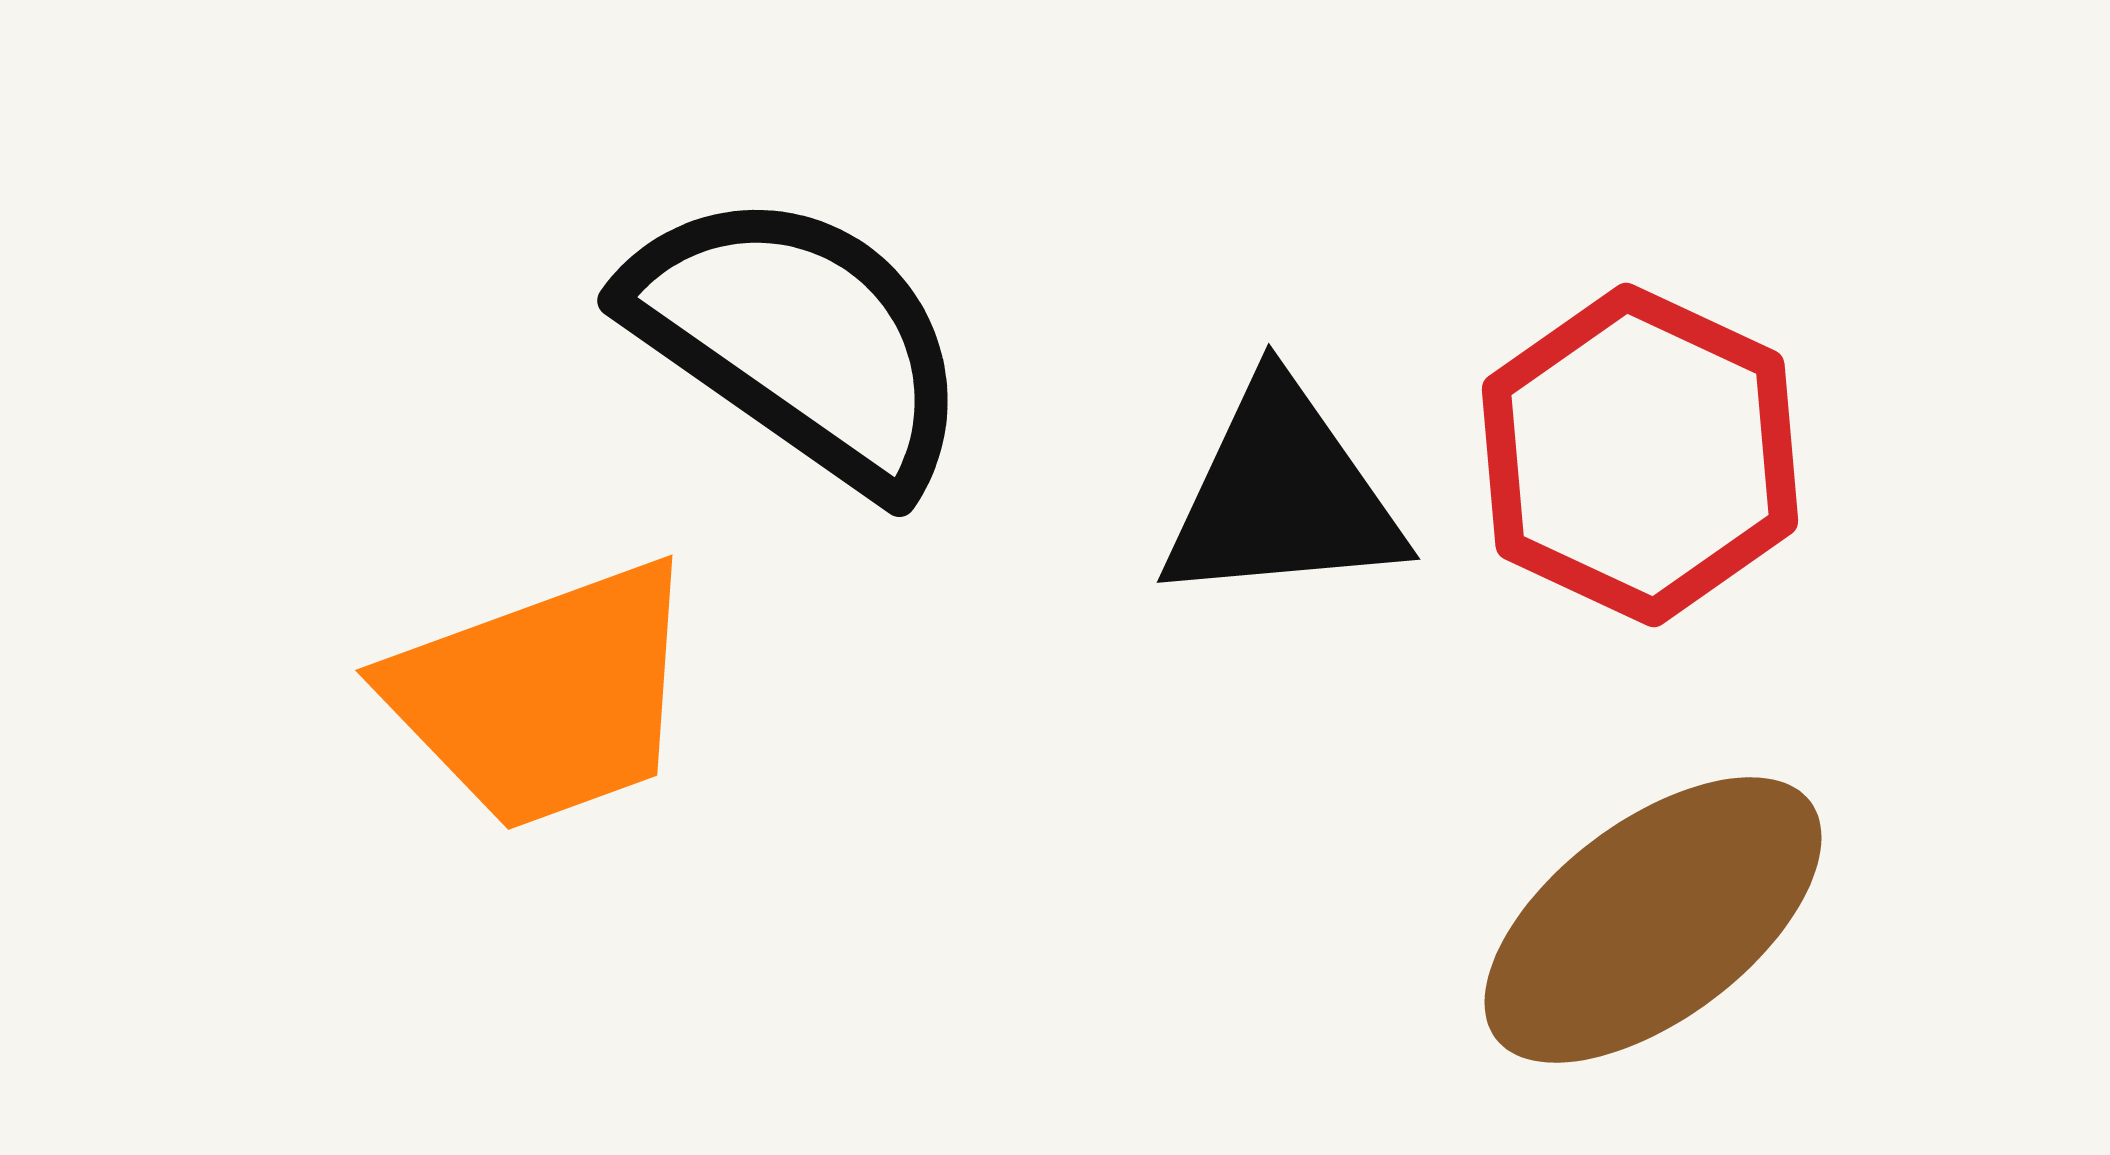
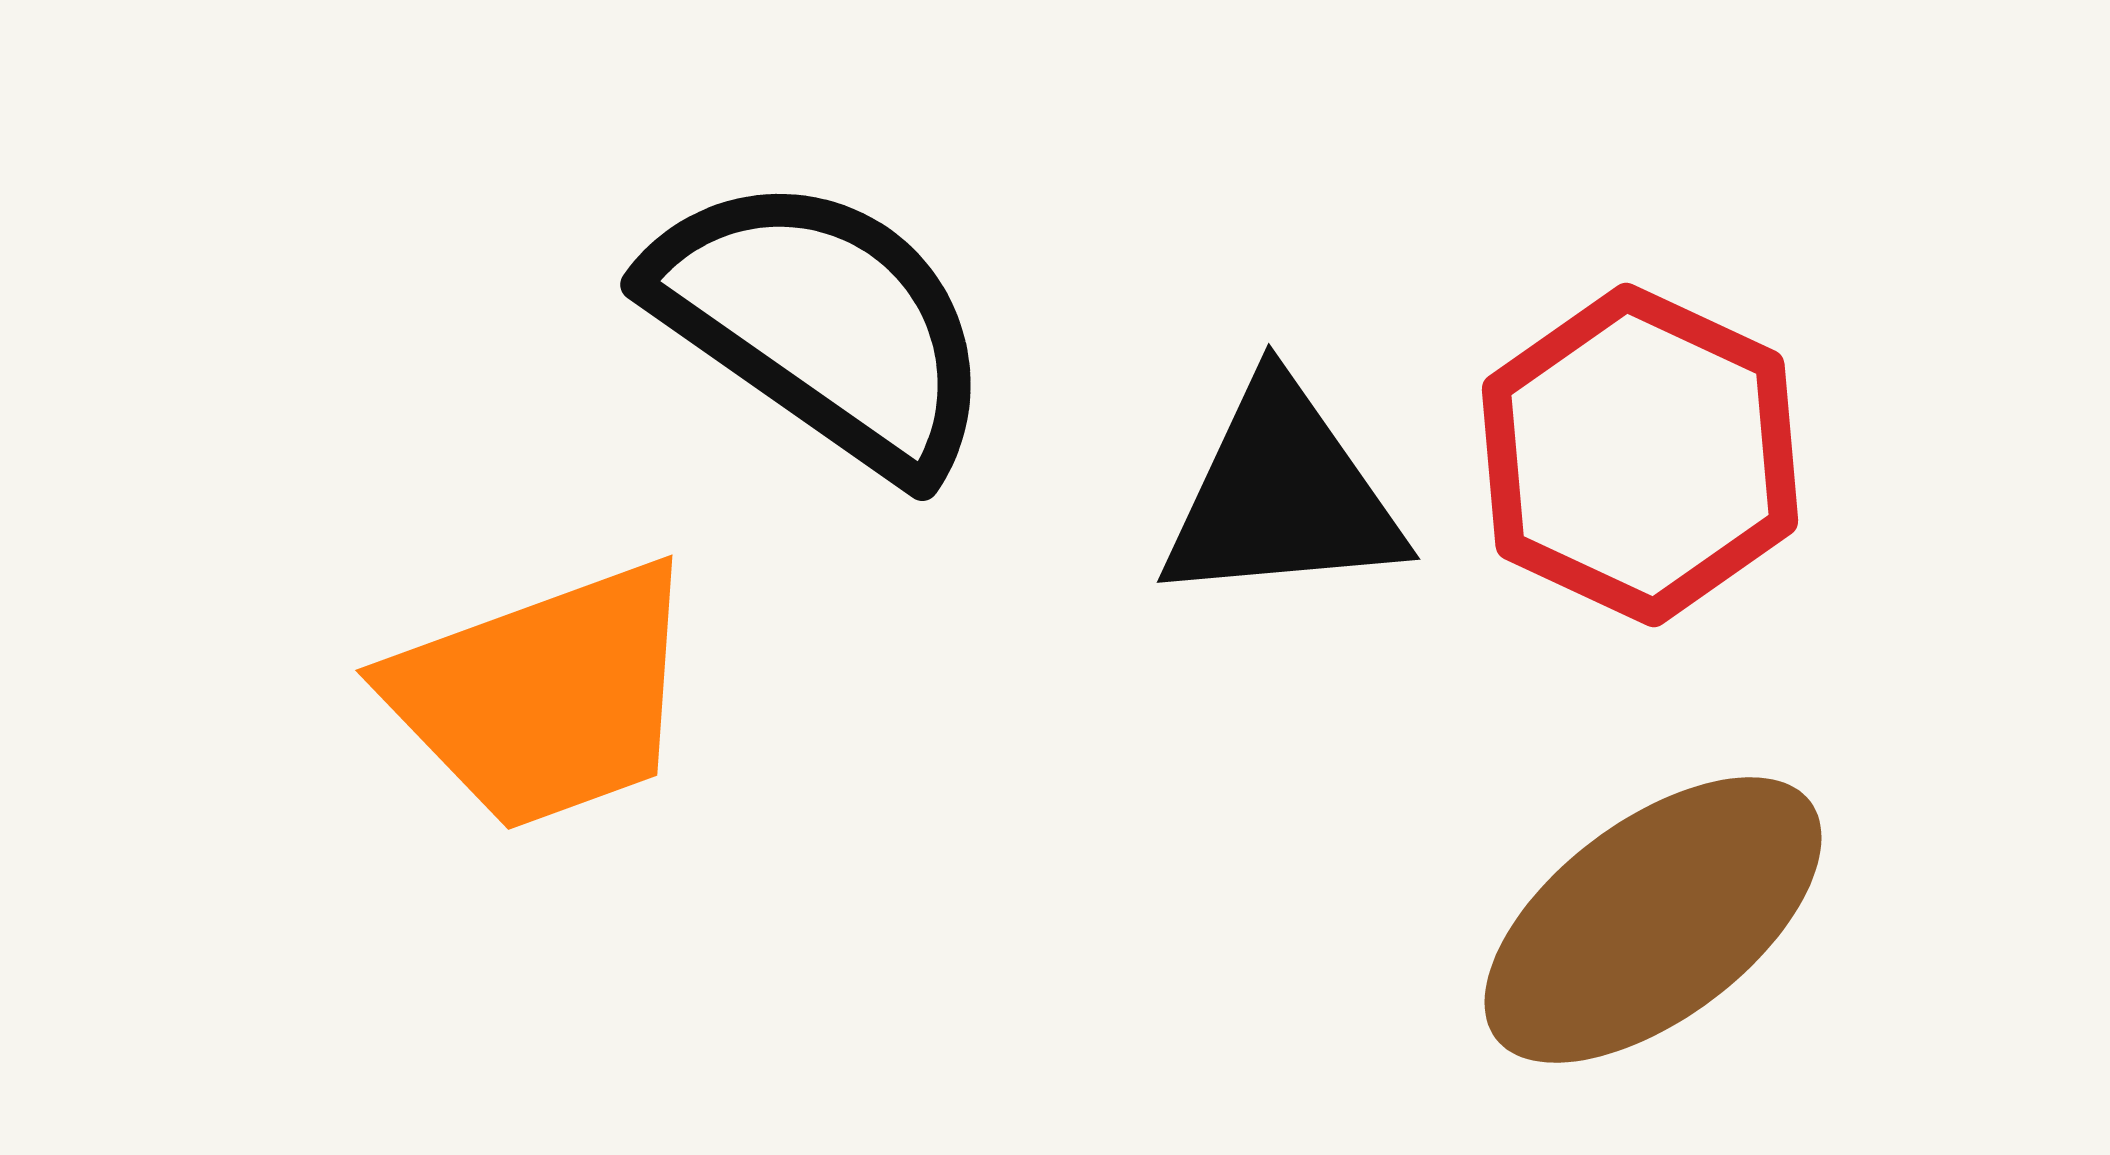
black semicircle: moved 23 px right, 16 px up
